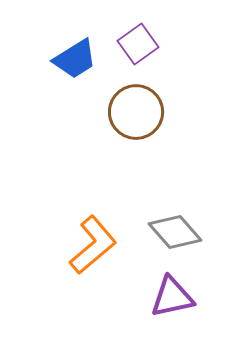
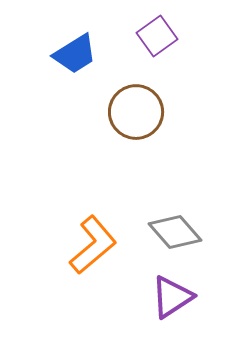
purple square: moved 19 px right, 8 px up
blue trapezoid: moved 5 px up
purple triangle: rotated 21 degrees counterclockwise
